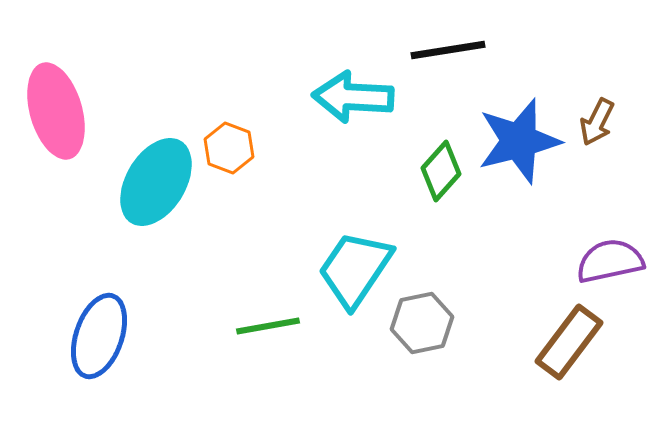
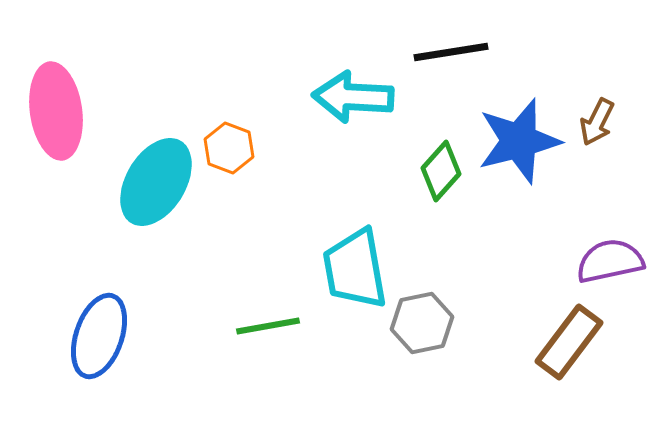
black line: moved 3 px right, 2 px down
pink ellipse: rotated 8 degrees clockwise
cyan trapezoid: rotated 44 degrees counterclockwise
